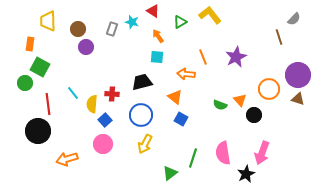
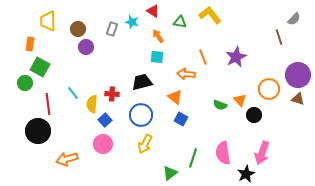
green triangle at (180, 22): rotated 40 degrees clockwise
